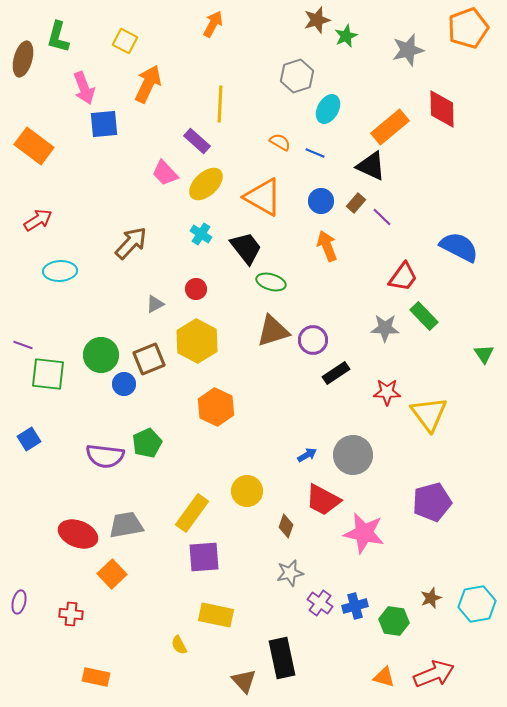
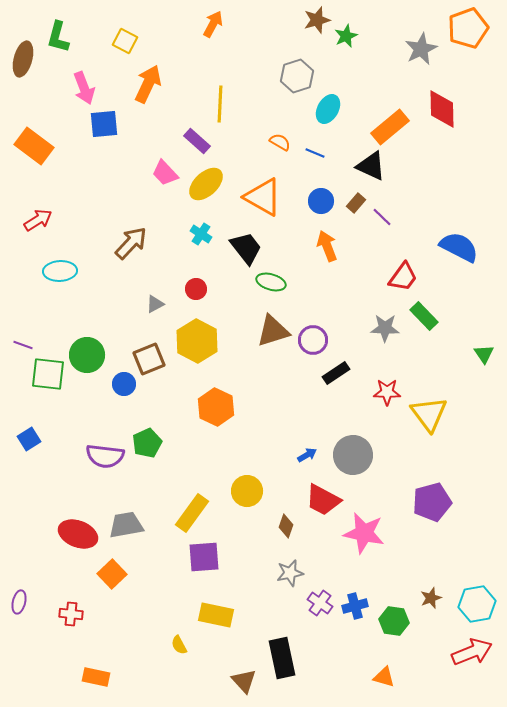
gray star at (408, 50): moved 13 px right, 1 px up; rotated 12 degrees counterclockwise
green circle at (101, 355): moved 14 px left
red arrow at (434, 674): moved 38 px right, 22 px up
